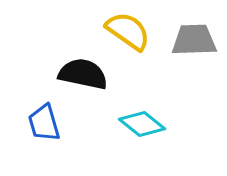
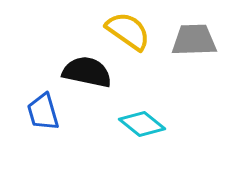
black semicircle: moved 4 px right, 2 px up
blue trapezoid: moved 1 px left, 11 px up
